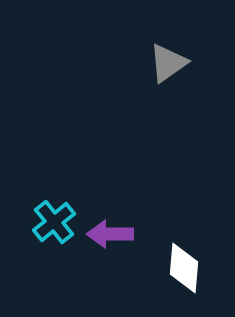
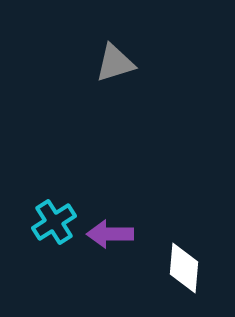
gray triangle: moved 53 px left; rotated 18 degrees clockwise
cyan cross: rotated 6 degrees clockwise
